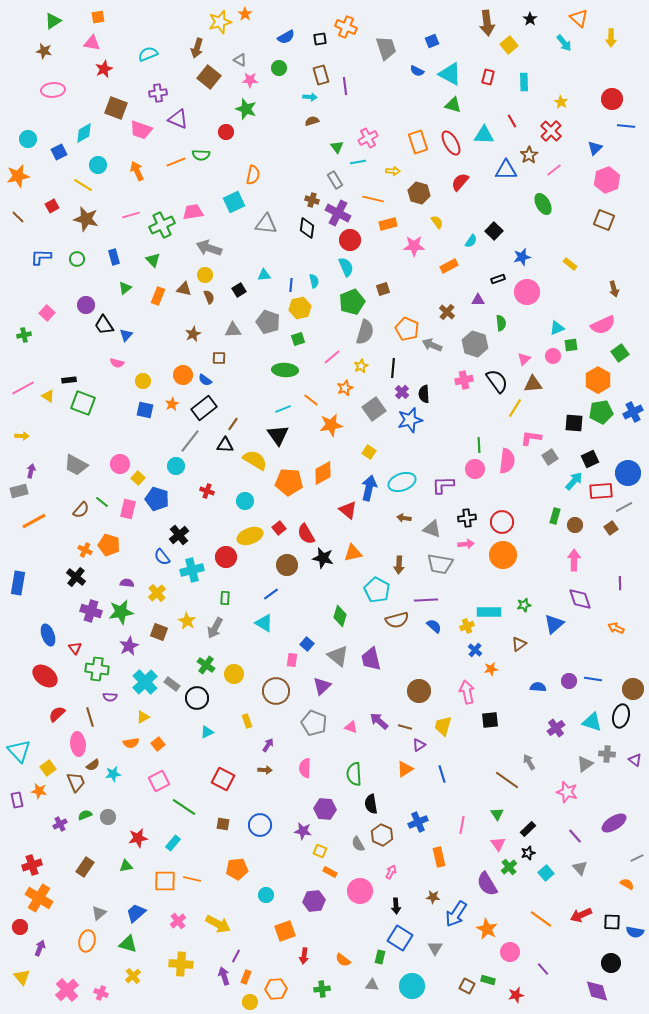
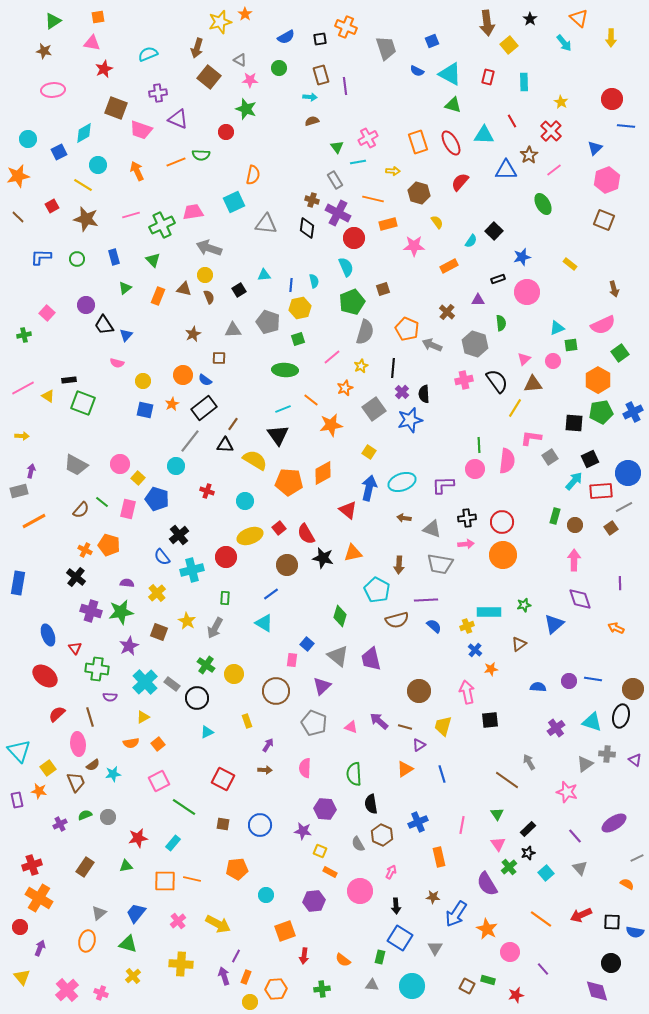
red circle at (350, 240): moved 4 px right, 2 px up
pink circle at (553, 356): moved 5 px down
blue trapezoid at (136, 913): rotated 10 degrees counterclockwise
